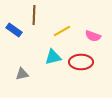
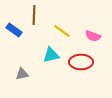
yellow line: rotated 66 degrees clockwise
cyan triangle: moved 2 px left, 2 px up
